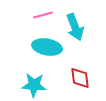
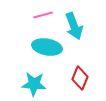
cyan arrow: moved 1 px left, 1 px up
red diamond: rotated 30 degrees clockwise
cyan star: moved 1 px up
